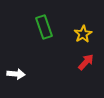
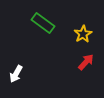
green rectangle: moved 1 px left, 4 px up; rotated 35 degrees counterclockwise
white arrow: rotated 114 degrees clockwise
